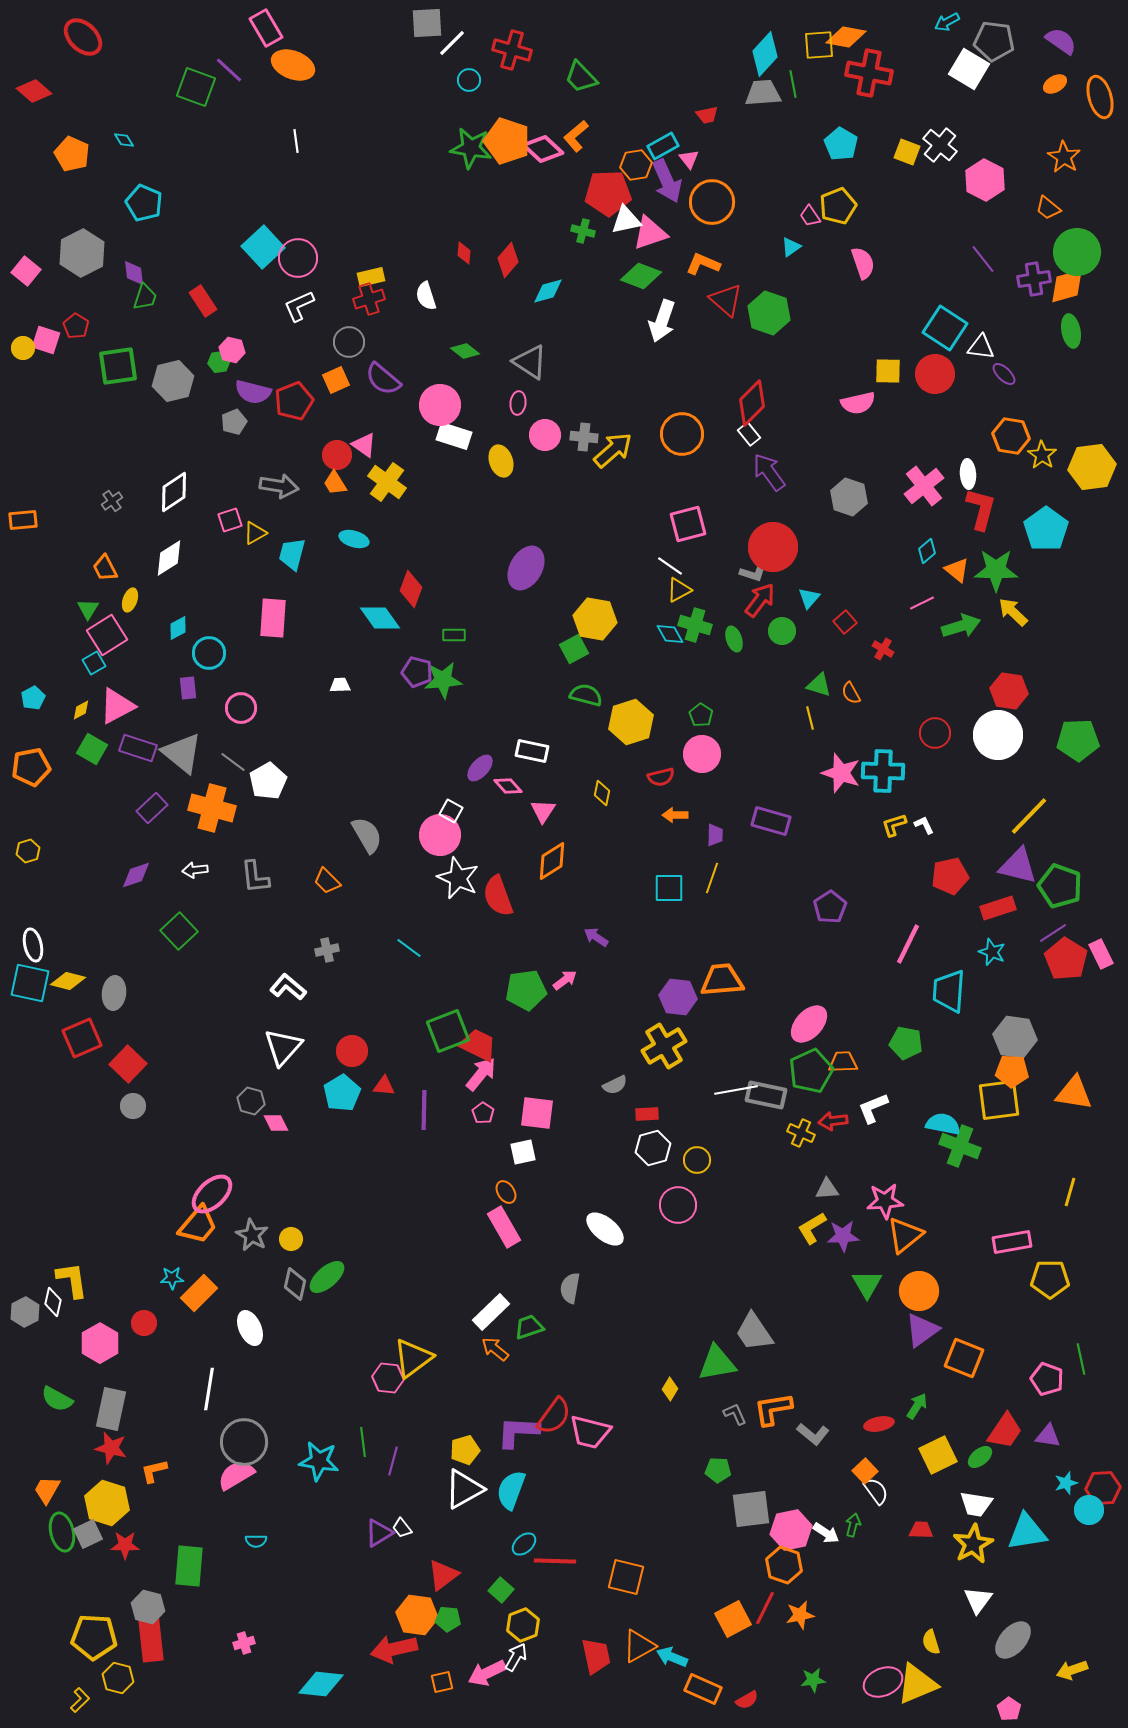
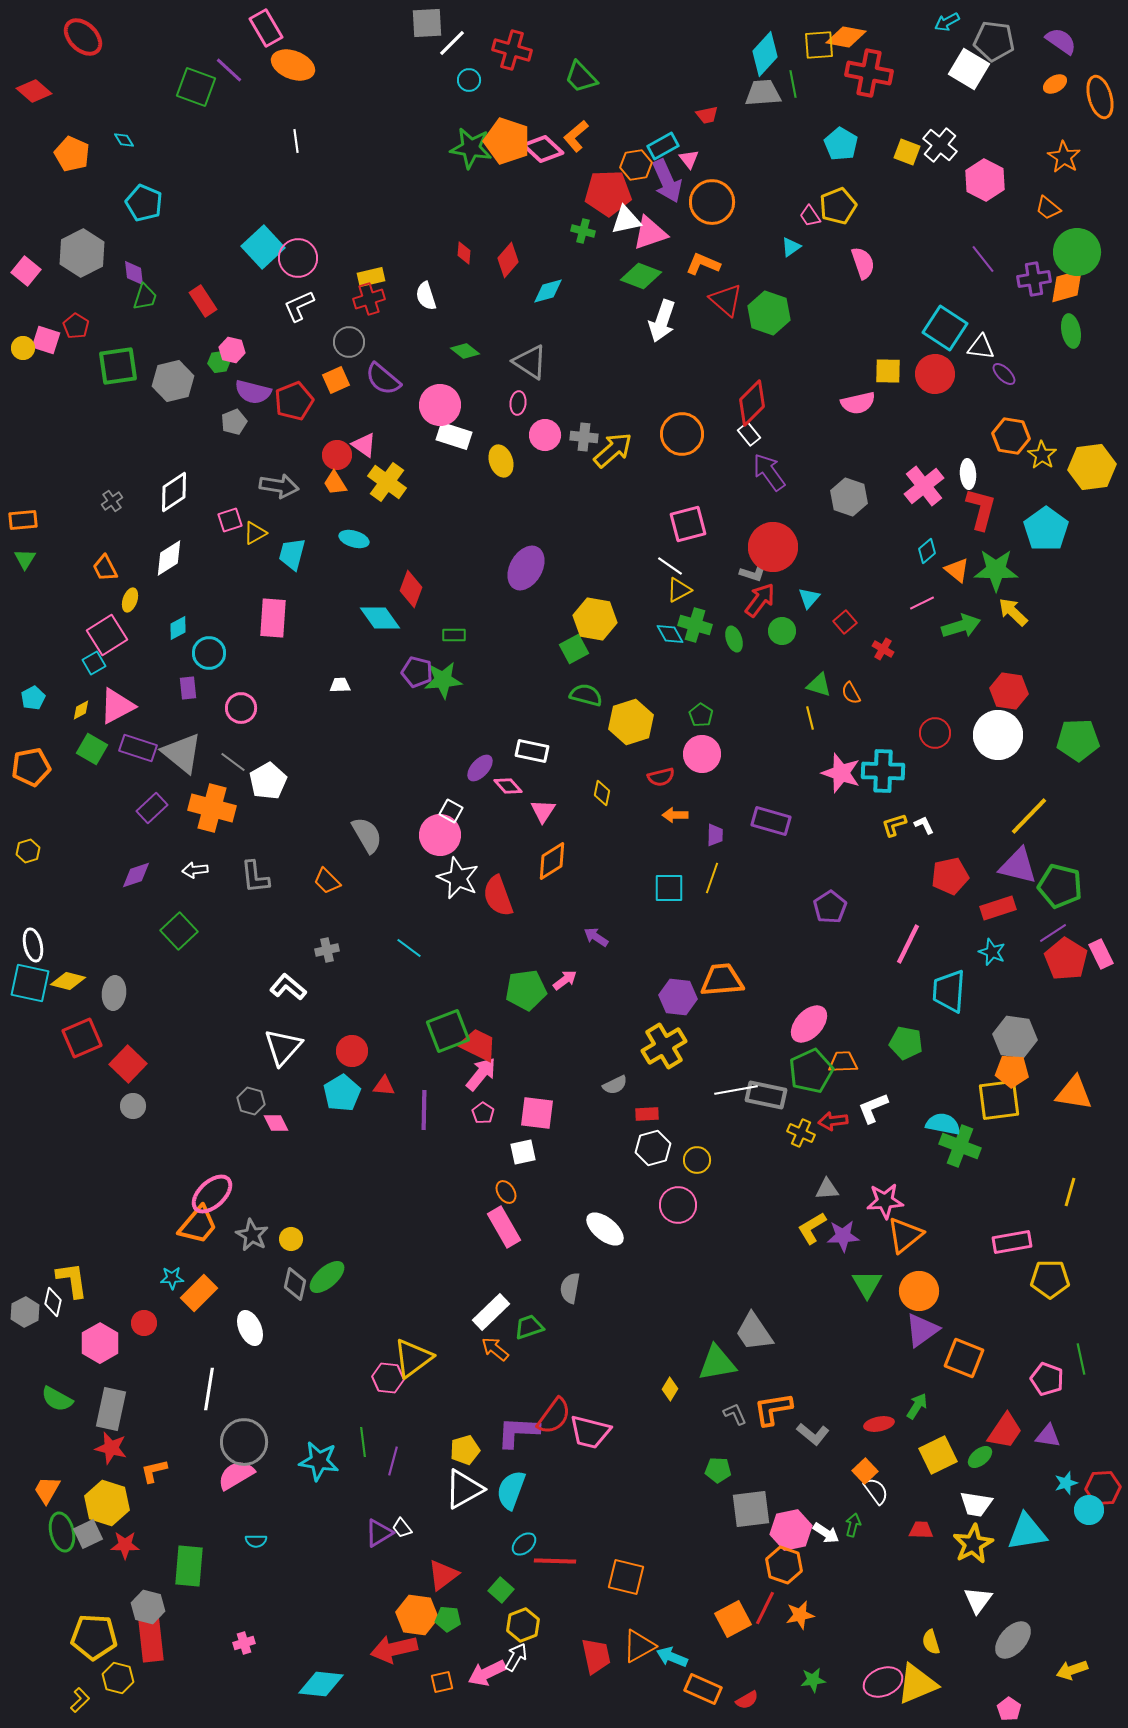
green triangle at (88, 609): moved 63 px left, 50 px up
green pentagon at (1060, 886): rotated 6 degrees counterclockwise
